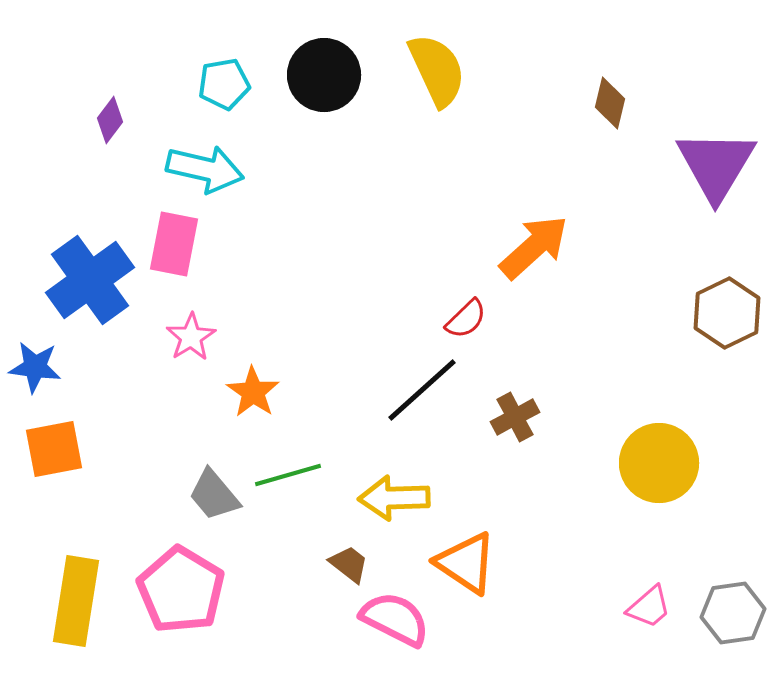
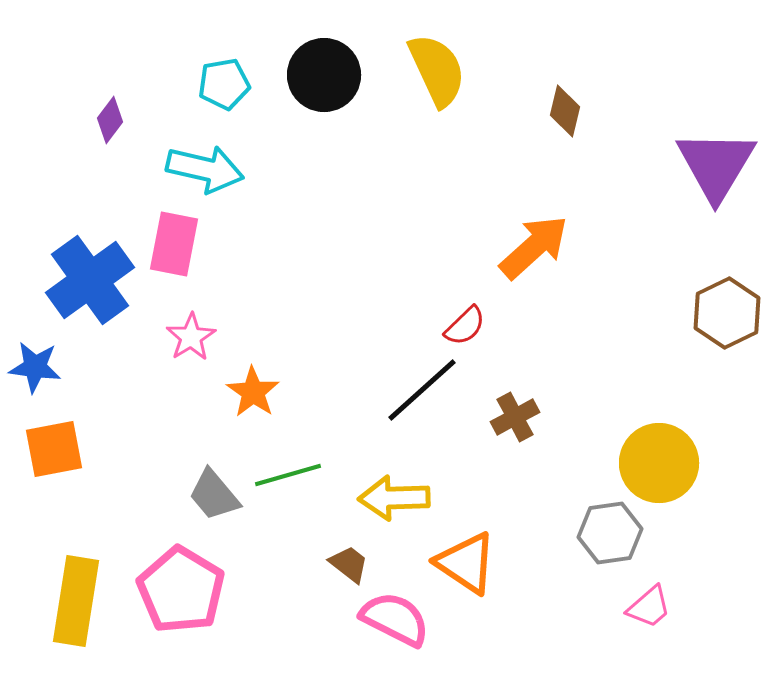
brown diamond: moved 45 px left, 8 px down
red semicircle: moved 1 px left, 7 px down
gray hexagon: moved 123 px left, 80 px up
